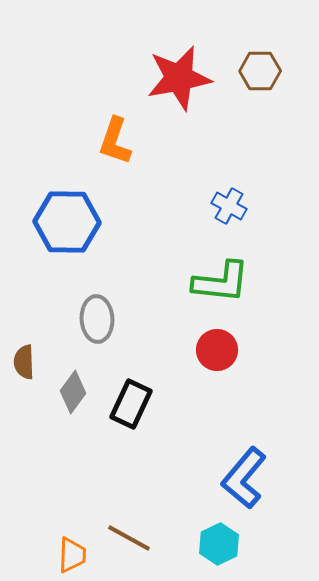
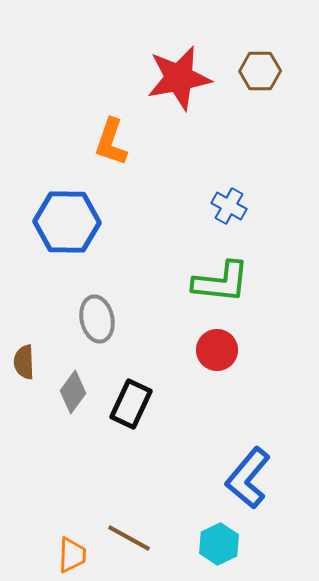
orange L-shape: moved 4 px left, 1 px down
gray ellipse: rotated 9 degrees counterclockwise
blue L-shape: moved 4 px right
